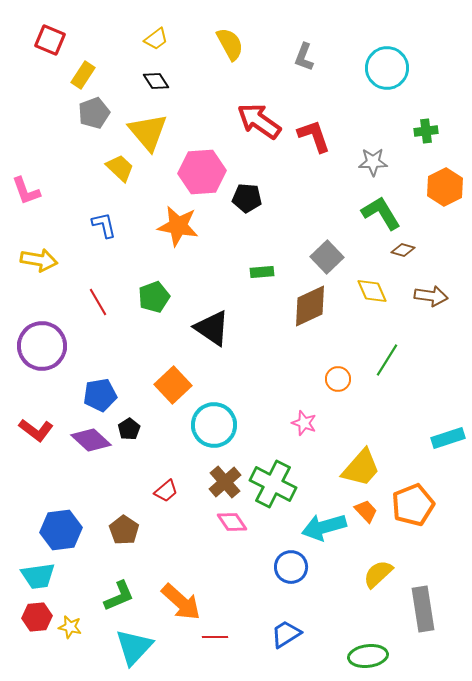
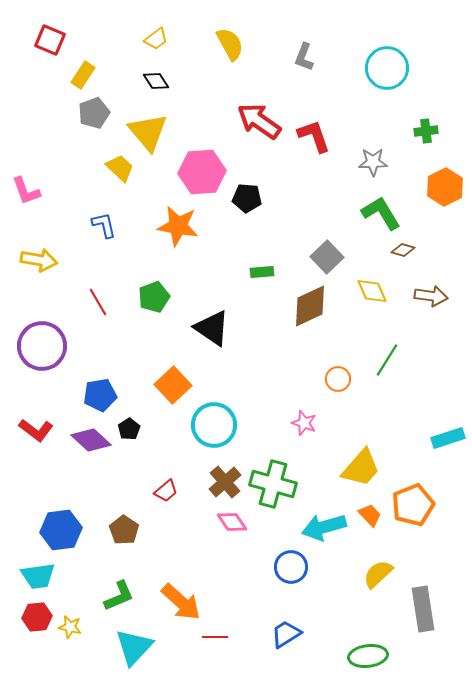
green cross at (273, 484): rotated 12 degrees counterclockwise
orange trapezoid at (366, 511): moved 4 px right, 4 px down
